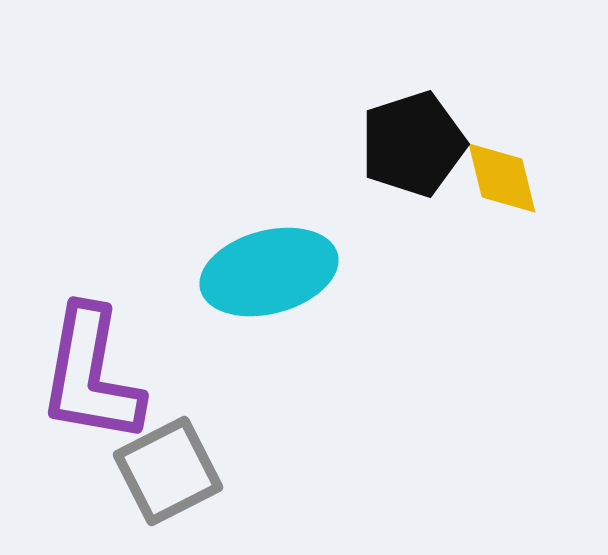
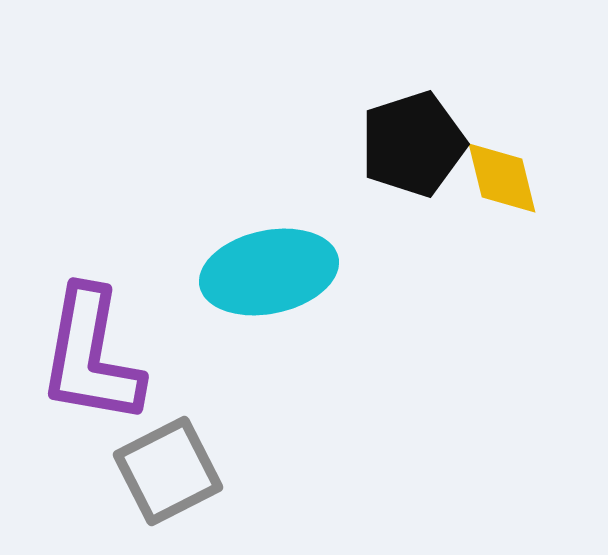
cyan ellipse: rotated 3 degrees clockwise
purple L-shape: moved 19 px up
